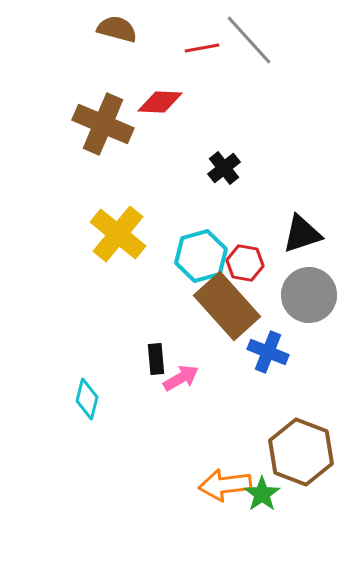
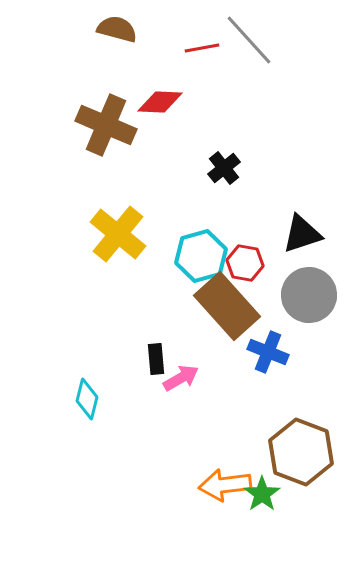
brown cross: moved 3 px right, 1 px down
